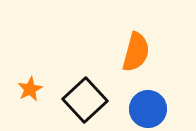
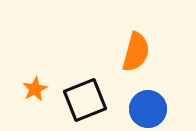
orange star: moved 5 px right
black square: rotated 21 degrees clockwise
